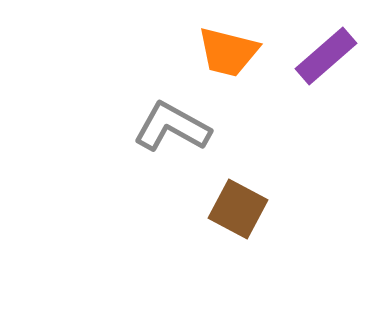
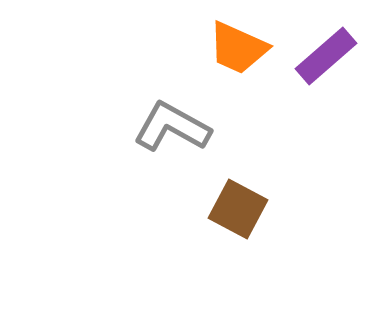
orange trapezoid: moved 10 px right, 4 px up; rotated 10 degrees clockwise
